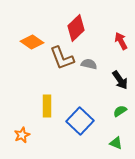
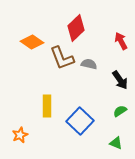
orange star: moved 2 px left
